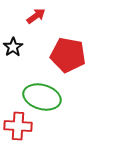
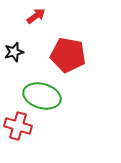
black star: moved 1 px right, 5 px down; rotated 18 degrees clockwise
green ellipse: moved 1 px up
red cross: rotated 12 degrees clockwise
